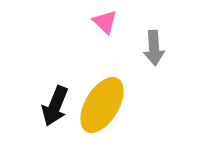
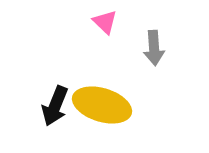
yellow ellipse: rotated 76 degrees clockwise
